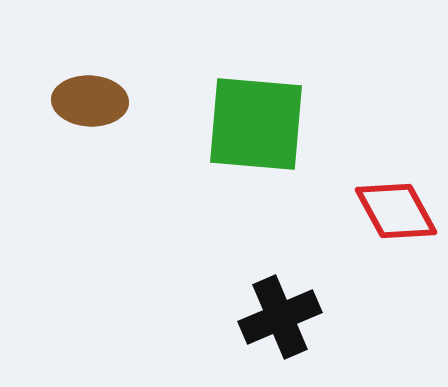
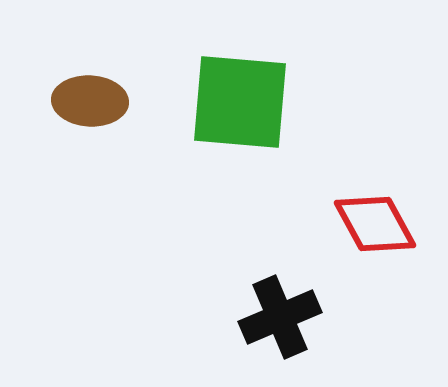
green square: moved 16 px left, 22 px up
red diamond: moved 21 px left, 13 px down
